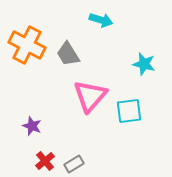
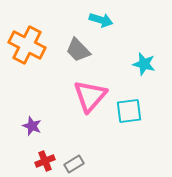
gray trapezoid: moved 10 px right, 4 px up; rotated 12 degrees counterclockwise
red cross: rotated 18 degrees clockwise
